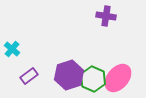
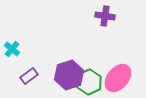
purple cross: moved 1 px left
green hexagon: moved 4 px left, 3 px down; rotated 10 degrees clockwise
